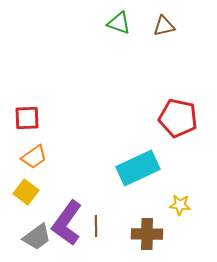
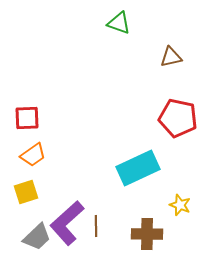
brown triangle: moved 7 px right, 31 px down
orange trapezoid: moved 1 px left, 2 px up
yellow square: rotated 35 degrees clockwise
yellow star: rotated 15 degrees clockwise
purple L-shape: rotated 12 degrees clockwise
gray trapezoid: rotated 8 degrees counterclockwise
